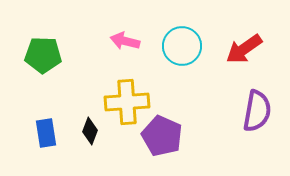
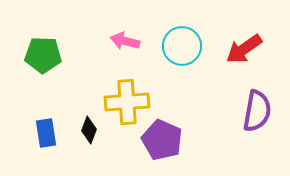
black diamond: moved 1 px left, 1 px up
purple pentagon: moved 4 px down
